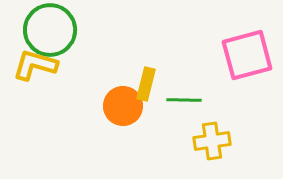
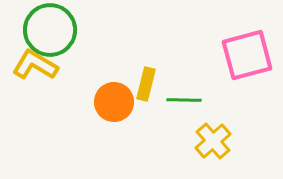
yellow L-shape: rotated 15 degrees clockwise
orange circle: moved 9 px left, 4 px up
yellow cross: moved 1 px right; rotated 33 degrees counterclockwise
